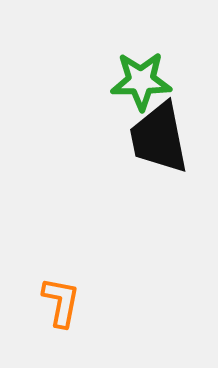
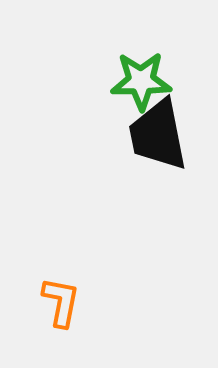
black trapezoid: moved 1 px left, 3 px up
